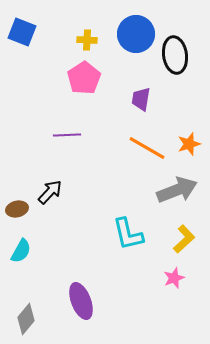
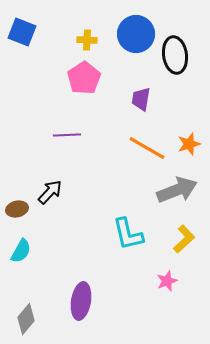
pink star: moved 7 px left, 3 px down
purple ellipse: rotated 30 degrees clockwise
